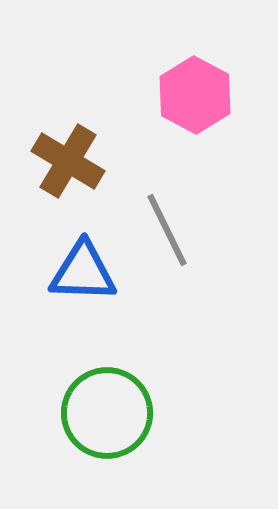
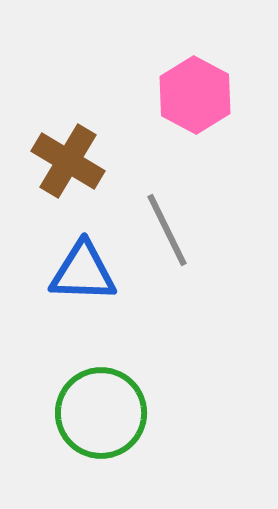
green circle: moved 6 px left
